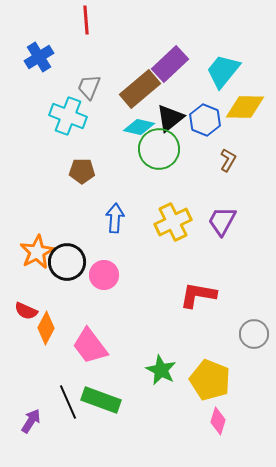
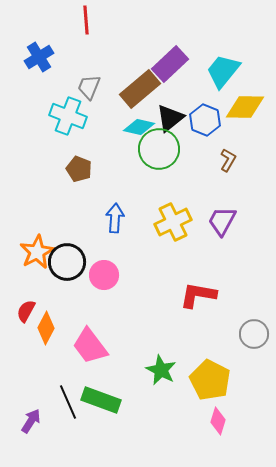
brown pentagon: moved 3 px left, 2 px up; rotated 20 degrees clockwise
red semicircle: rotated 95 degrees clockwise
yellow pentagon: rotated 6 degrees clockwise
